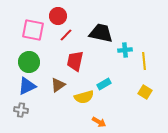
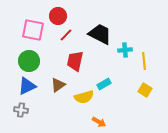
black trapezoid: moved 1 px left, 1 px down; rotated 15 degrees clockwise
green circle: moved 1 px up
yellow square: moved 2 px up
